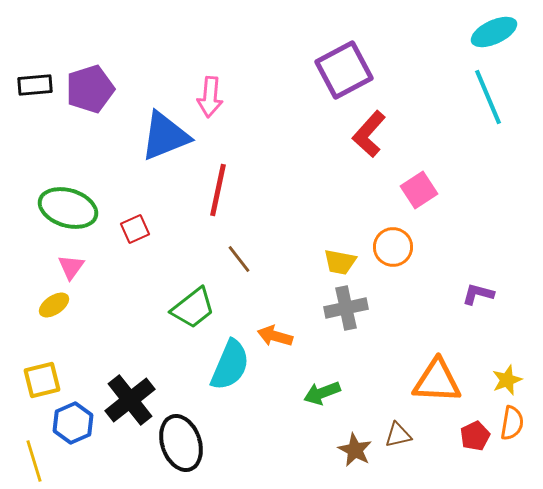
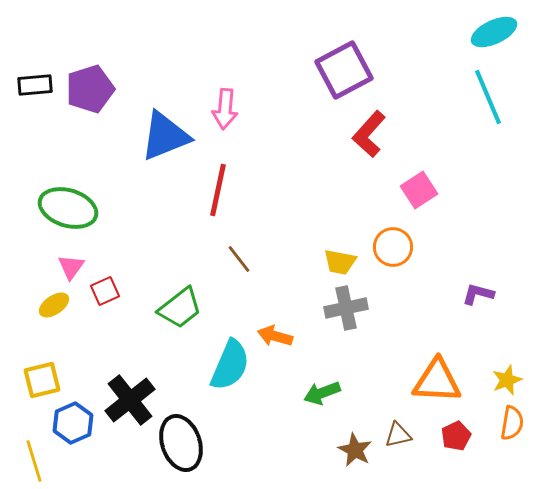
pink arrow: moved 15 px right, 12 px down
red square: moved 30 px left, 62 px down
green trapezoid: moved 13 px left
red pentagon: moved 19 px left
